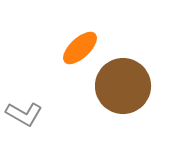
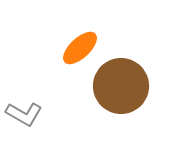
brown circle: moved 2 px left
